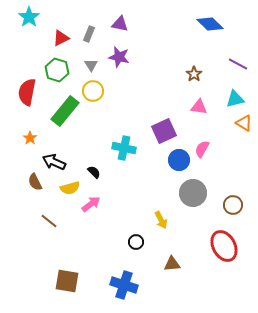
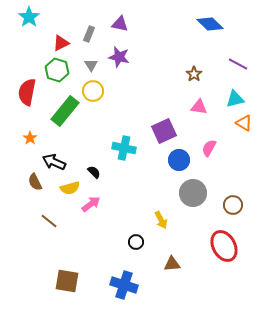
red triangle: moved 5 px down
pink semicircle: moved 7 px right, 1 px up
